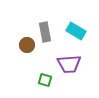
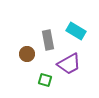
gray rectangle: moved 3 px right, 8 px down
brown circle: moved 9 px down
purple trapezoid: rotated 25 degrees counterclockwise
